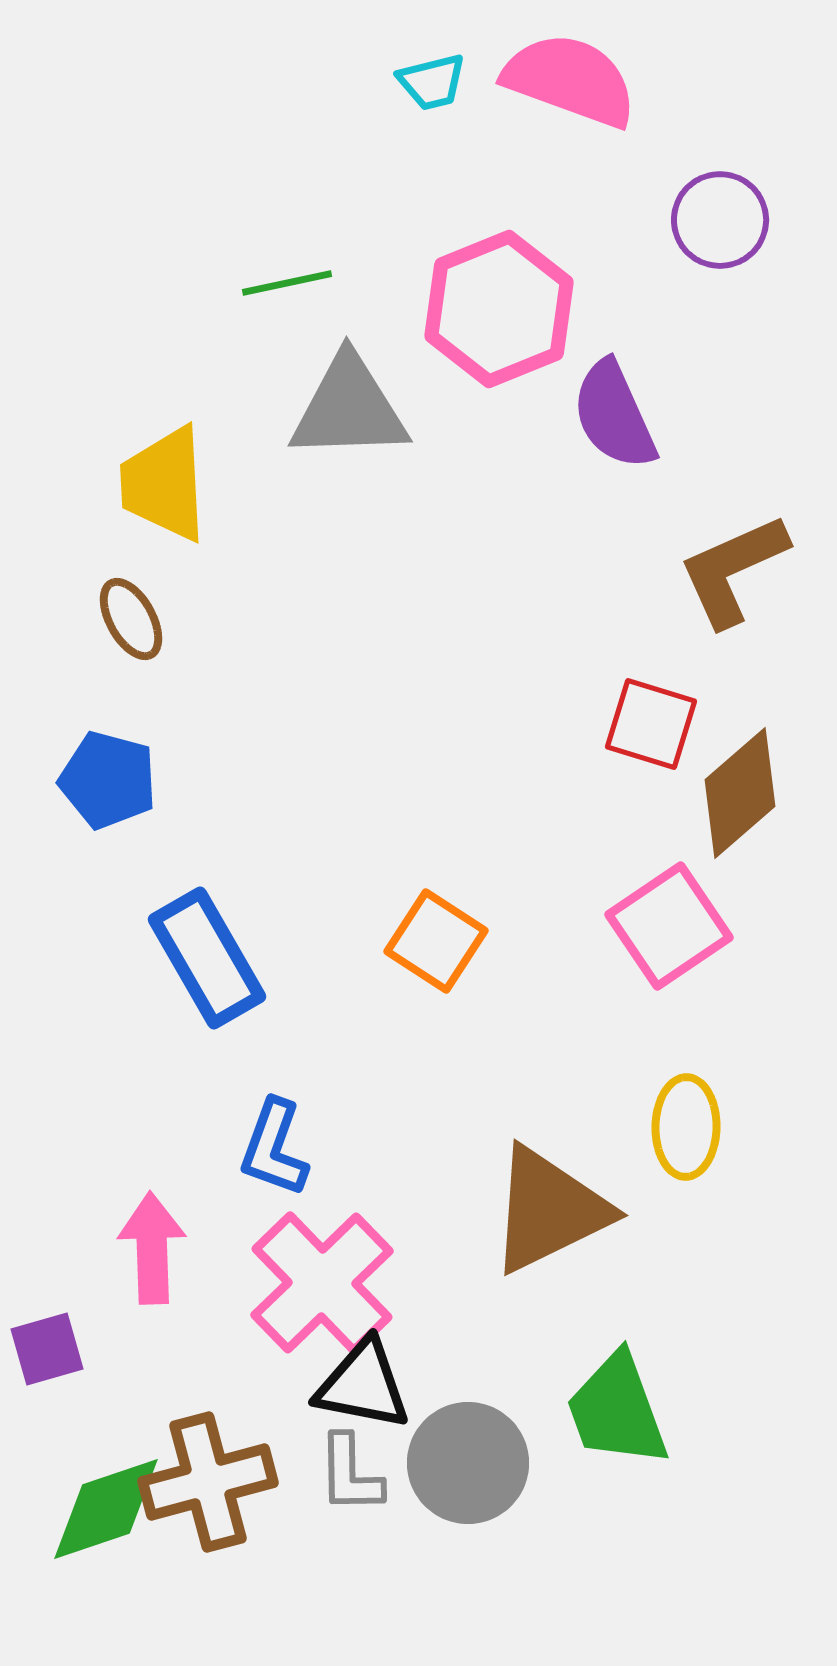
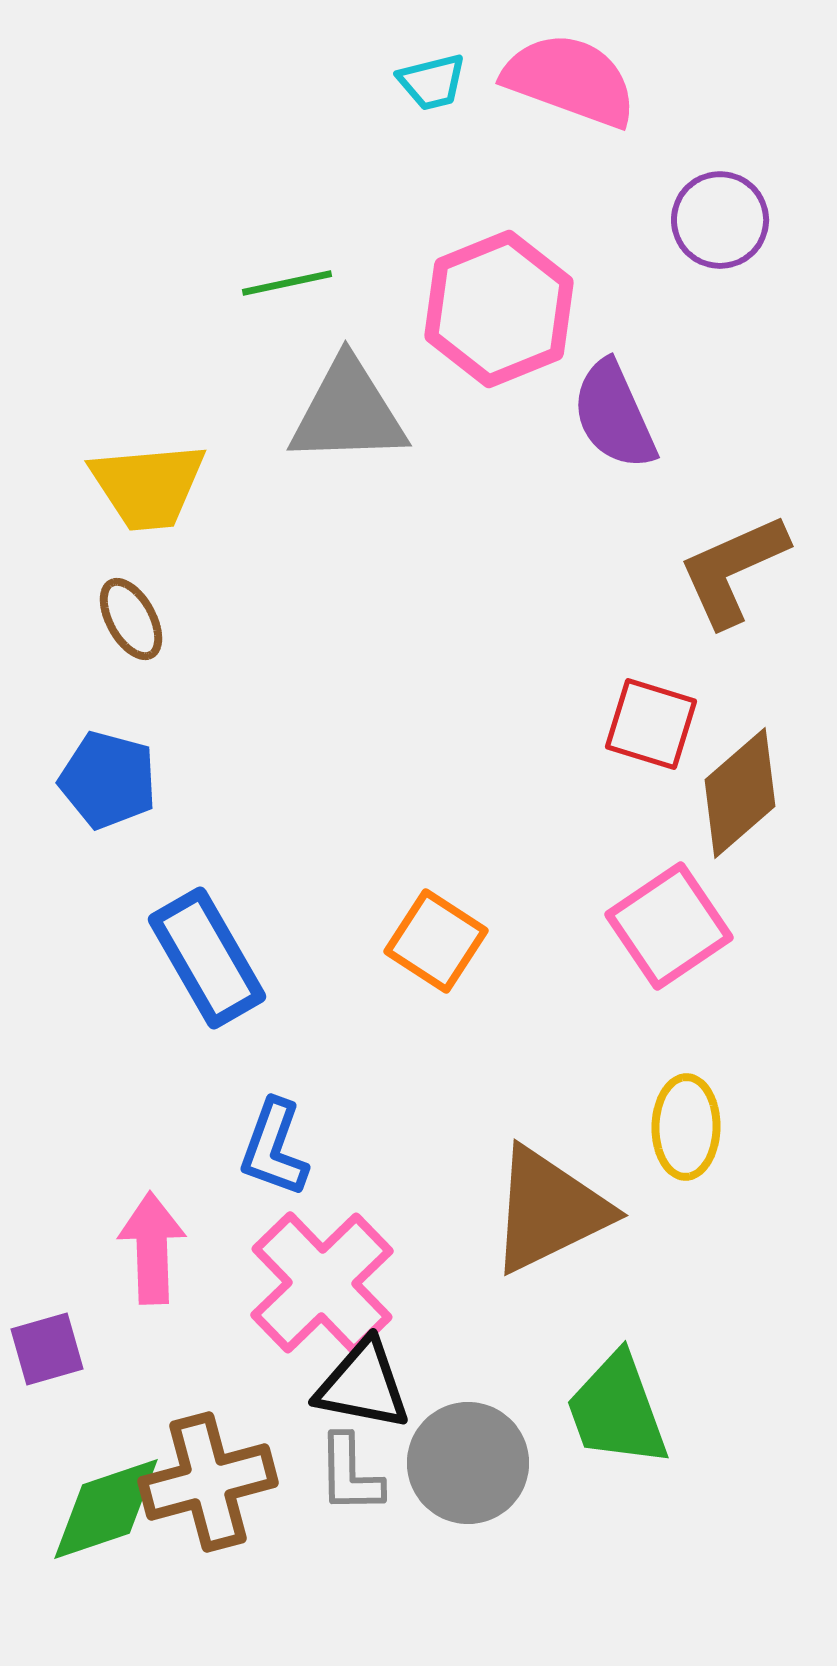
gray triangle: moved 1 px left, 4 px down
yellow trapezoid: moved 16 px left, 2 px down; rotated 92 degrees counterclockwise
